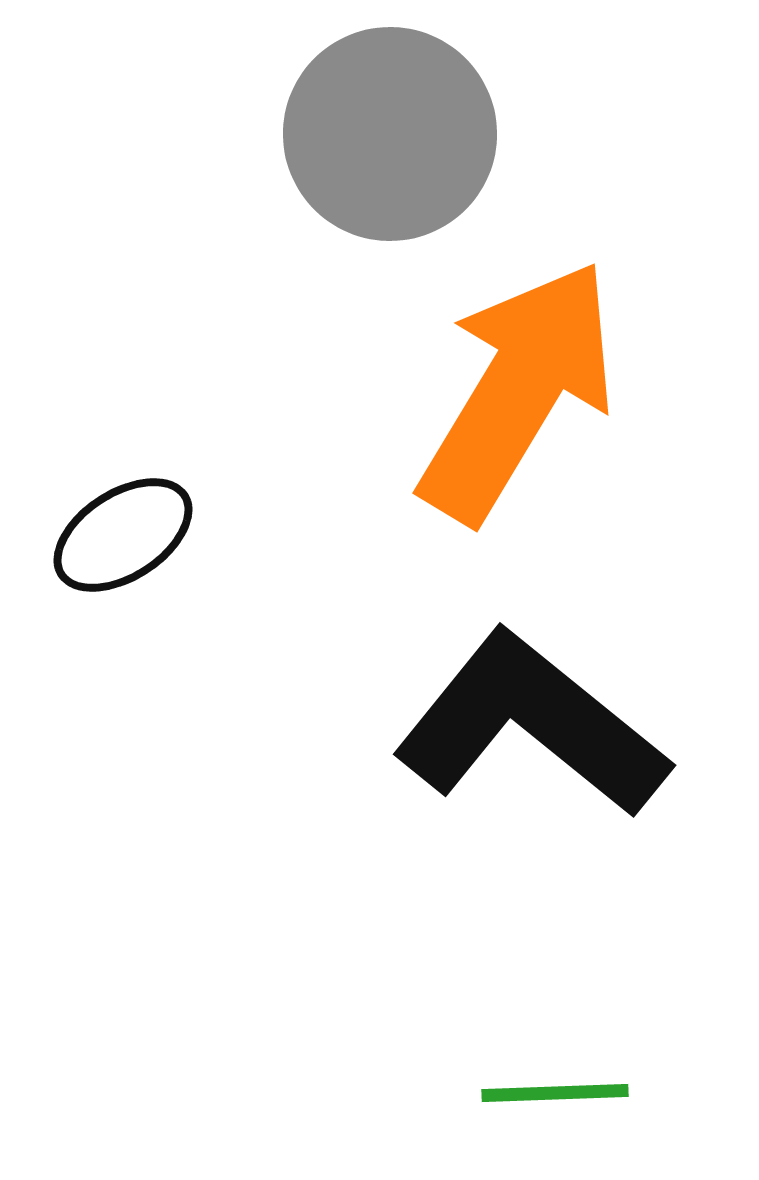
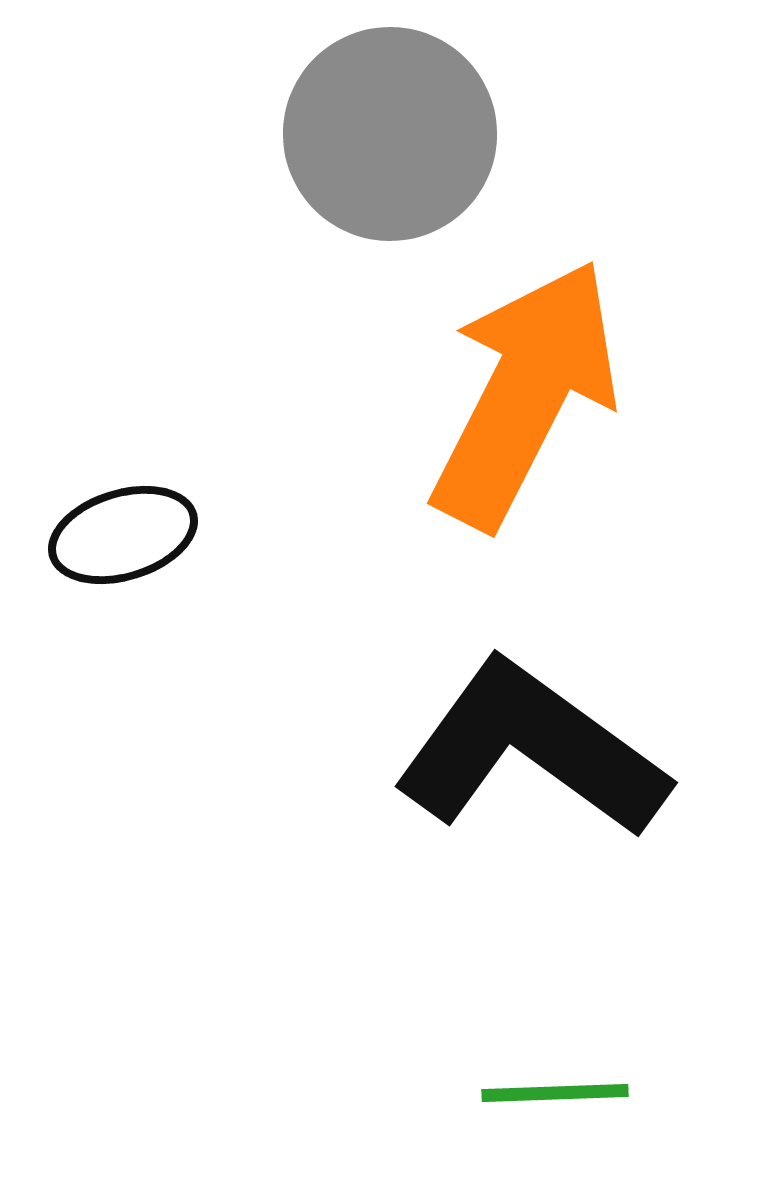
orange arrow: moved 7 px right, 3 px down; rotated 4 degrees counterclockwise
black ellipse: rotated 16 degrees clockwise
black L-shape: moved 25 px down; rotated 3 degrees counterclockwise
